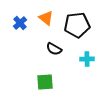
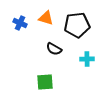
orange triangle: rotated 21 degrees counterclockwise
blue cross: rotated 24 degrees counterclockwise
